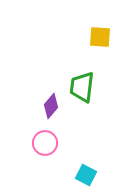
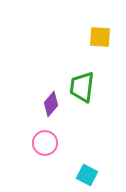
purple diamond: moved 2 px up
cyan square: moved 1 px right
